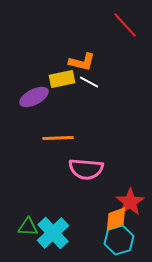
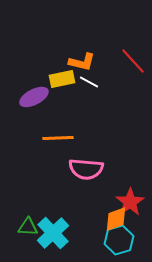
red line: moved 8 px right, 36 px down
